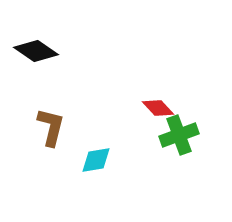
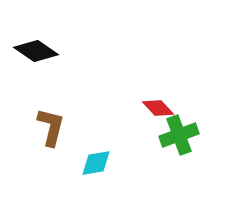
cyan diamond: moved 3 px down
